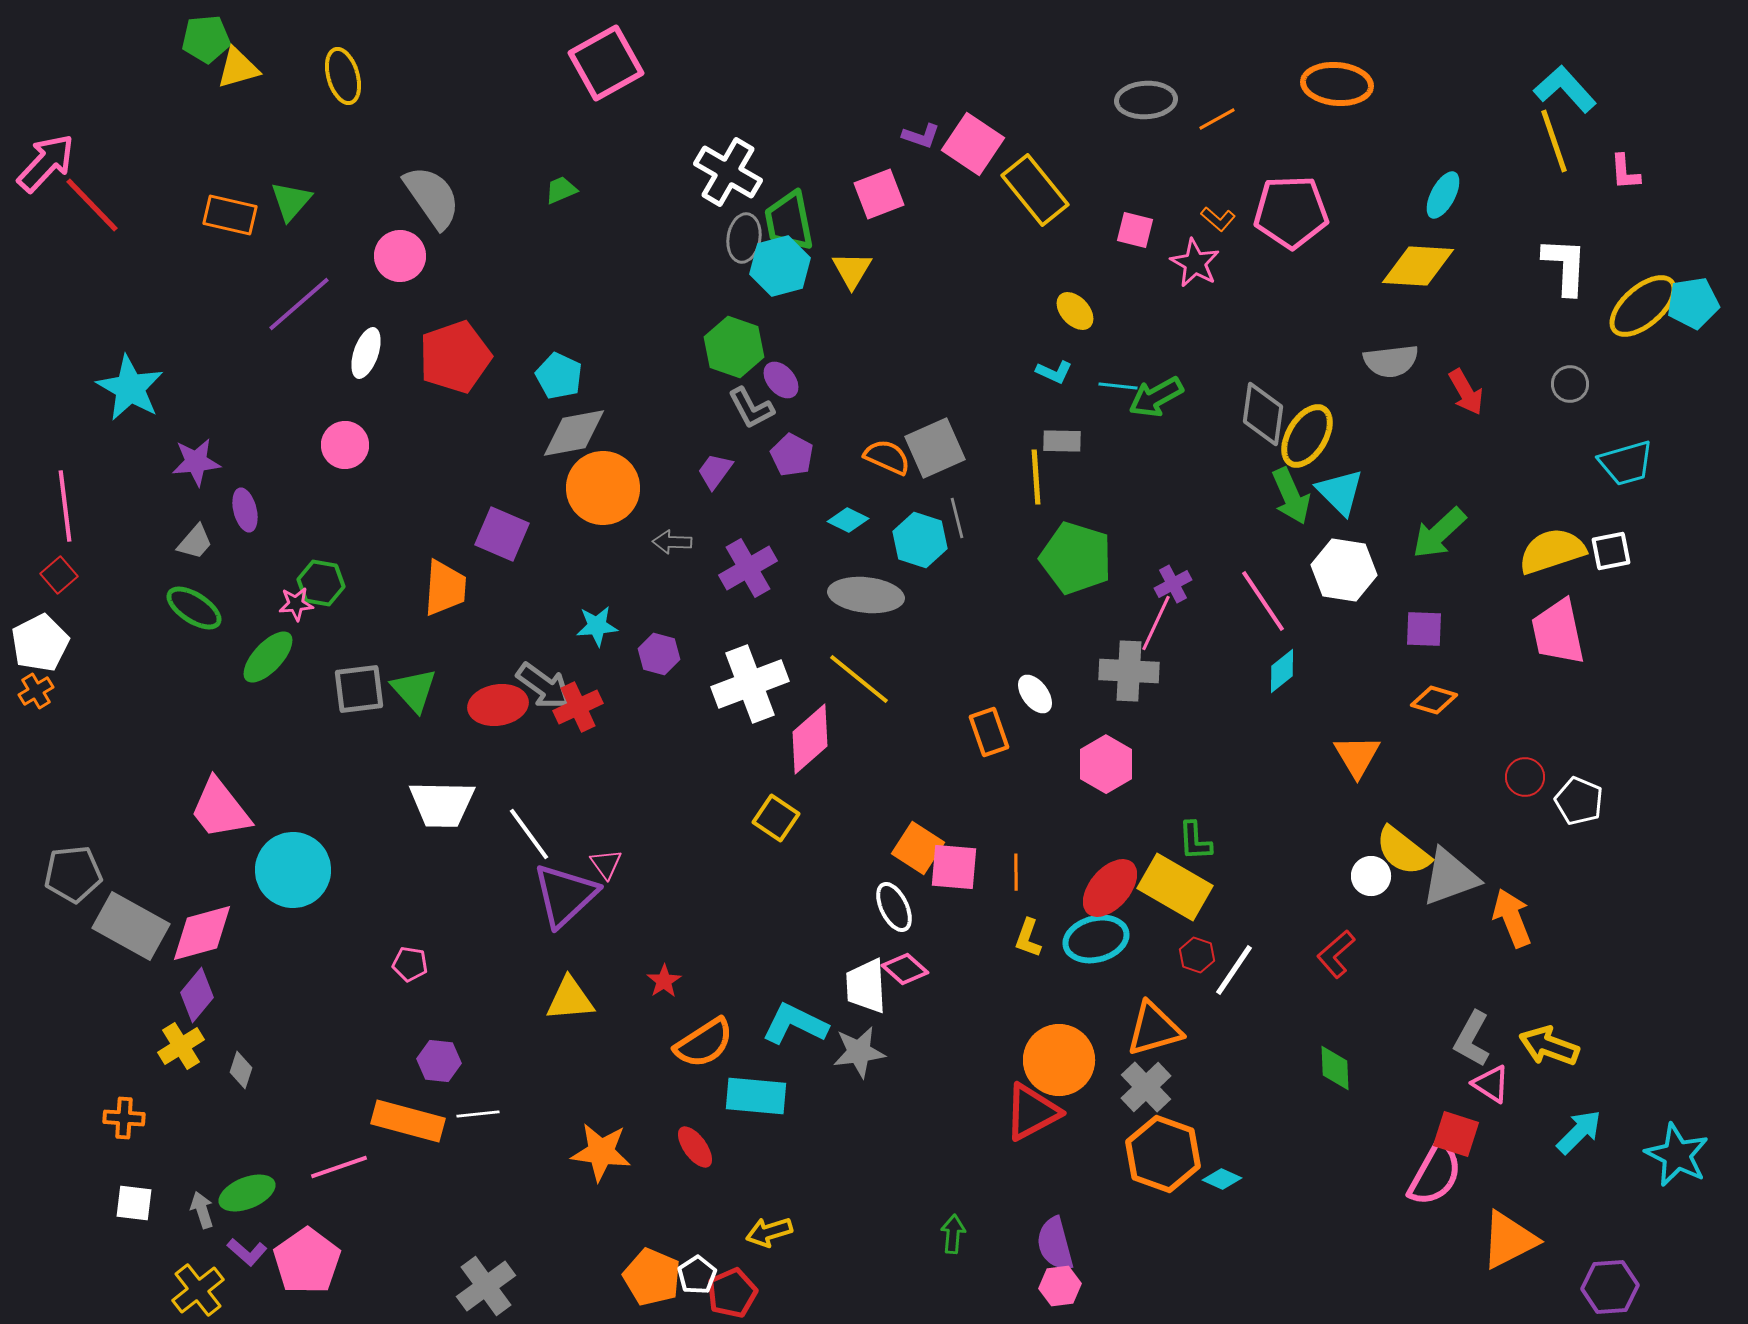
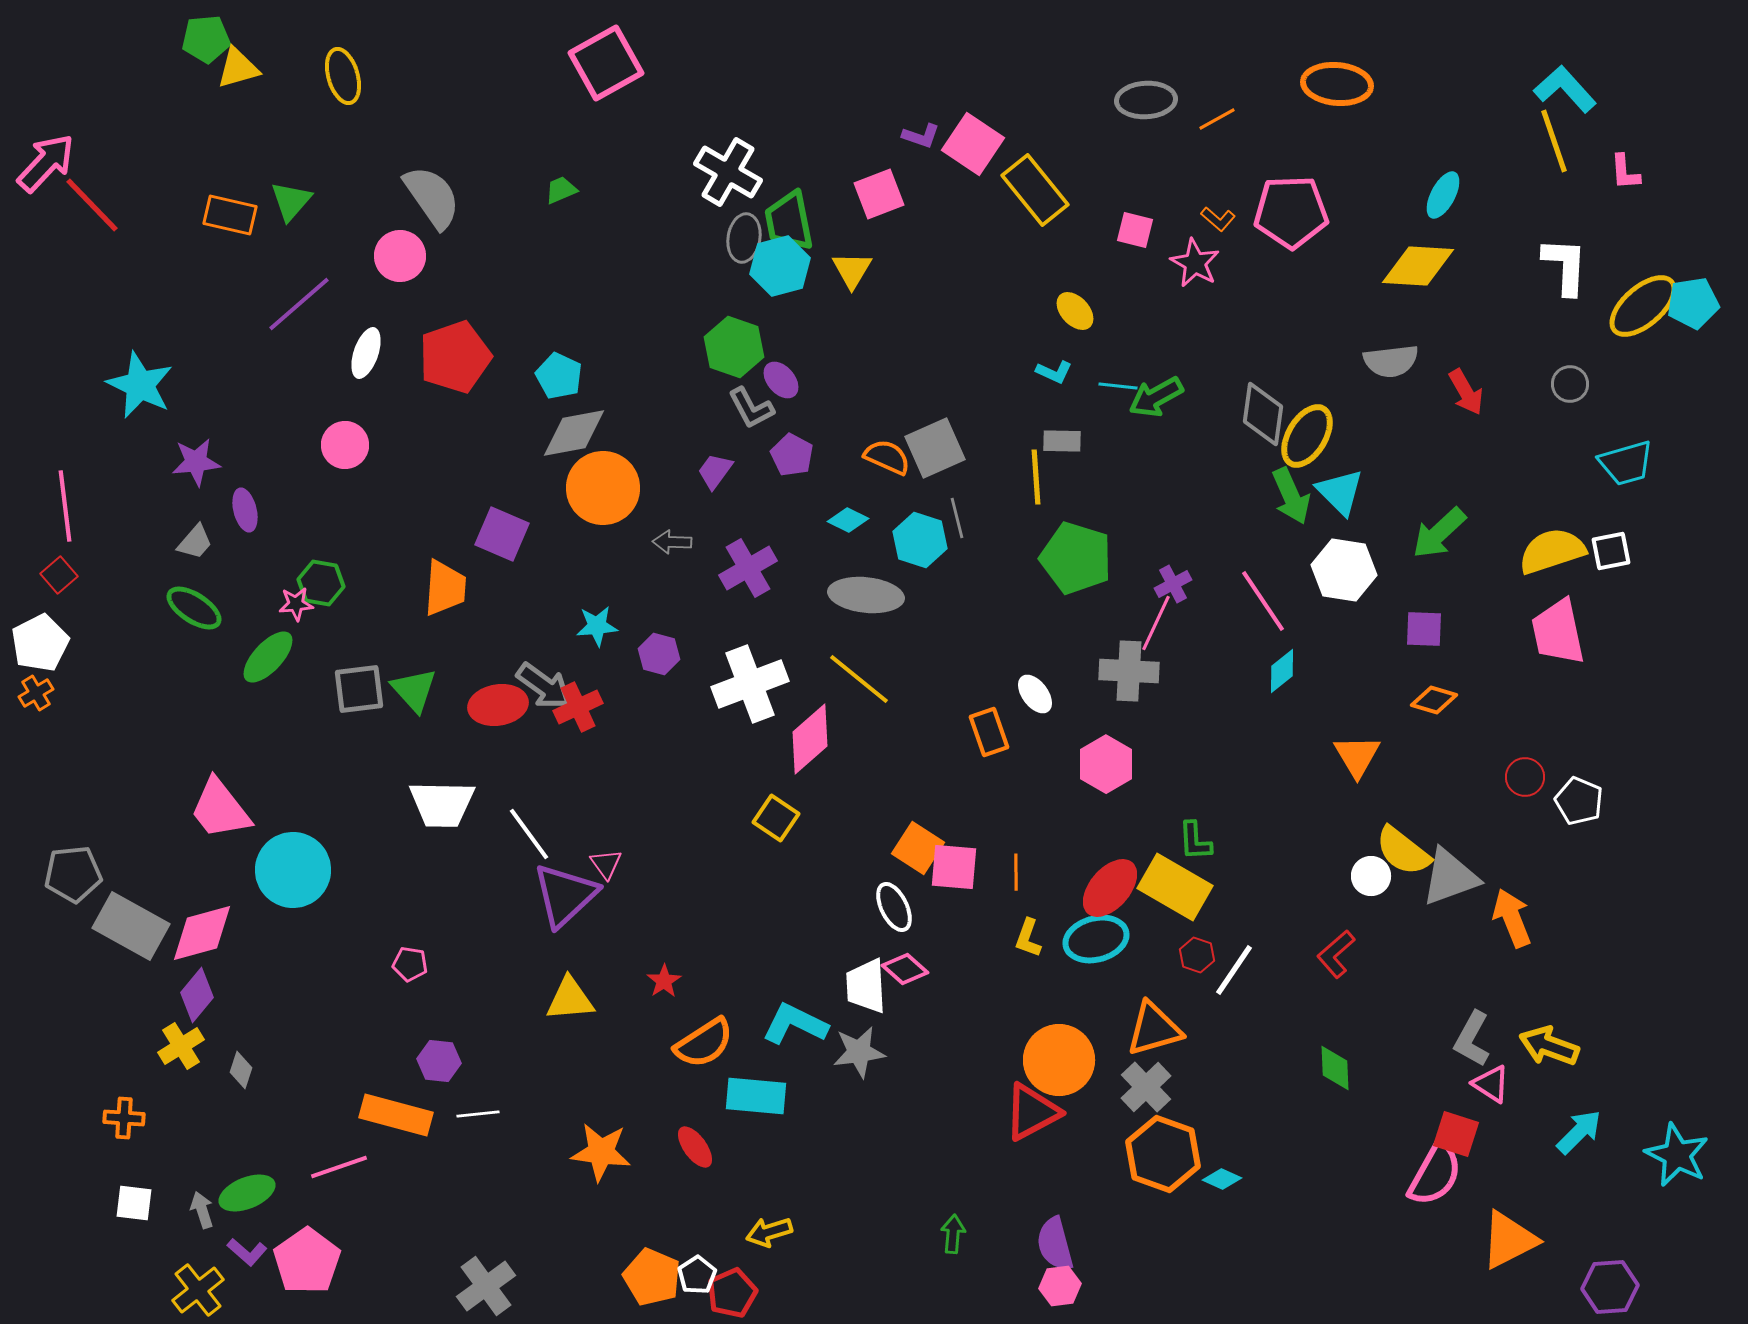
cyan star at (130, 388): moved 10 px right, 3 px up; rotated 4 degrees counterclockwise
orange cross at (36, 691): moved 2 px down
orange rectangle at (408, 1121): moved 12 px left, 6 px up
